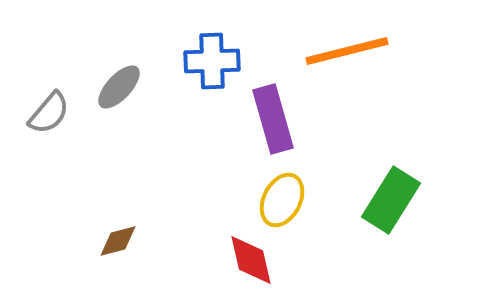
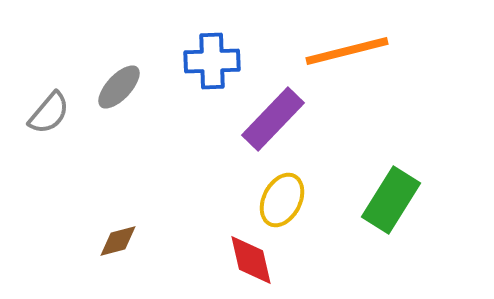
purple rectangle: rotated 60 degrees clockwise
